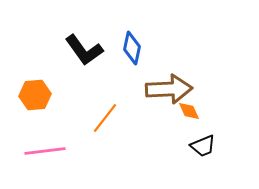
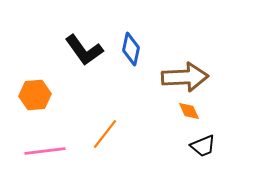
blue diamond: moved 1 px left, 1 px down
brown arrow: moved 16 px right, 12 px up
orange line: moved 16 px down
